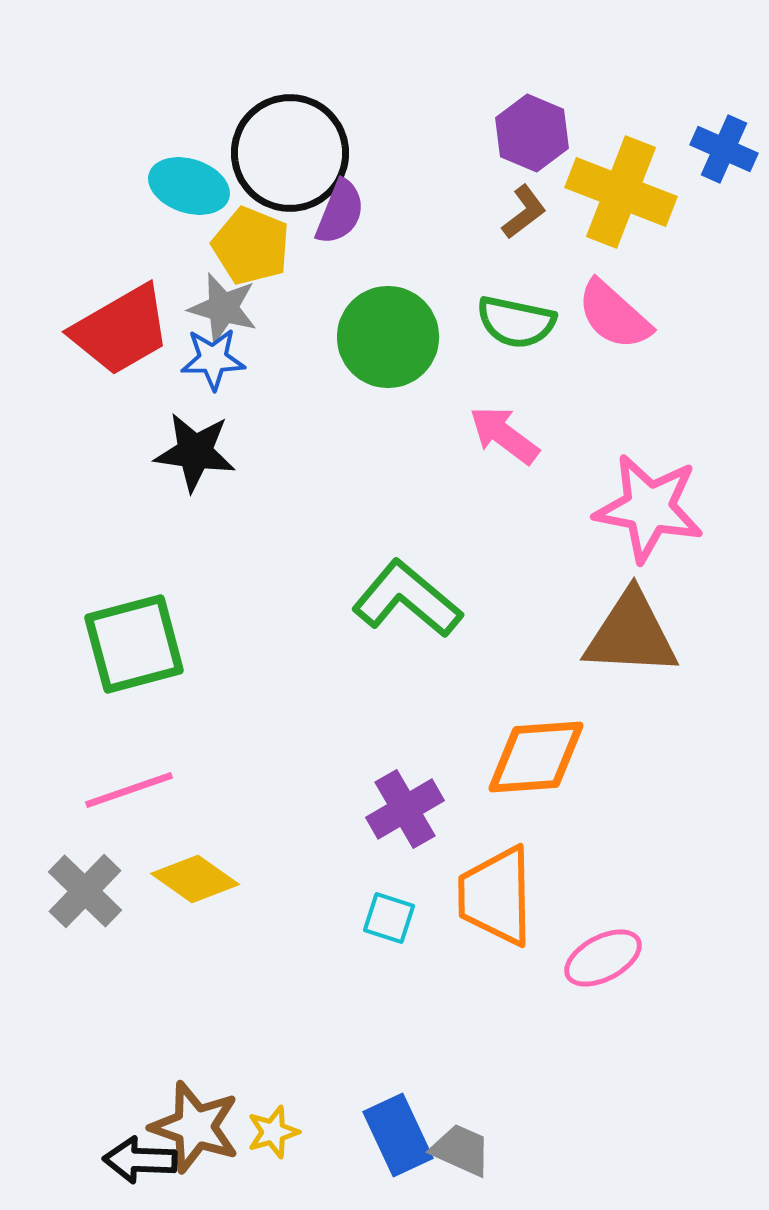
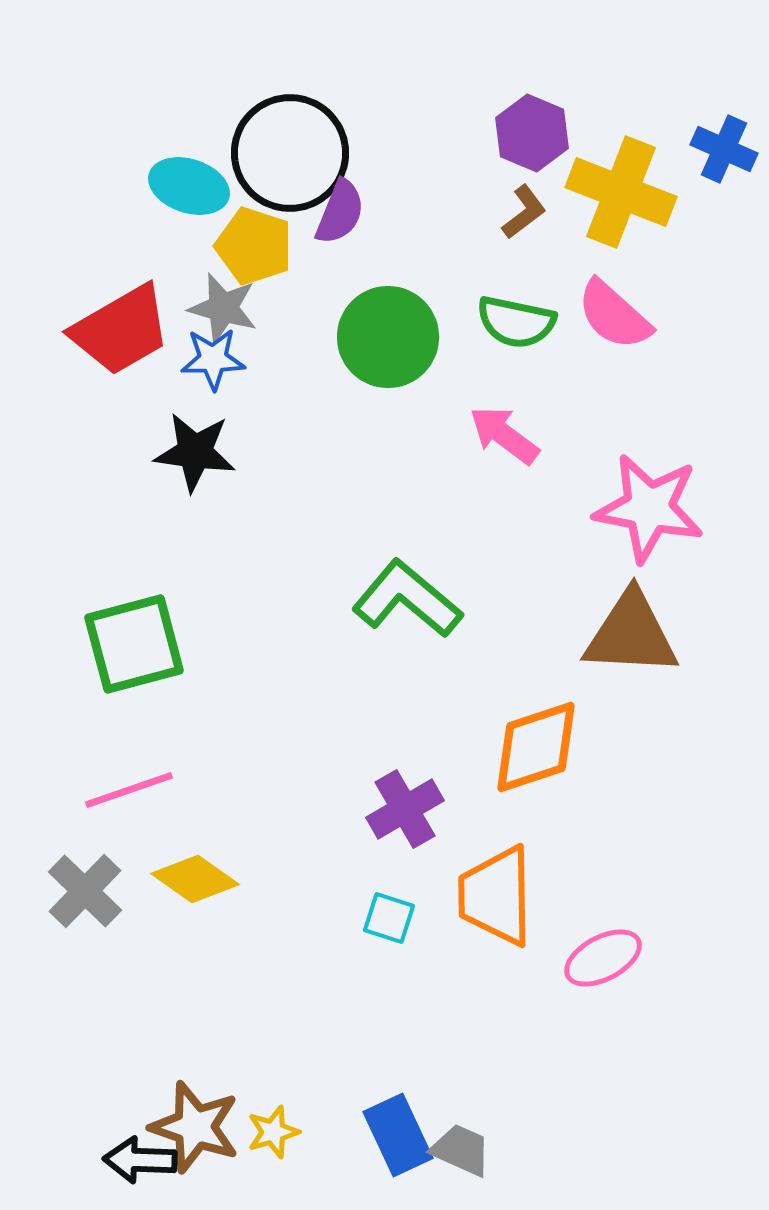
yellow pentagon: moved 3 px right; rotated 4 degrees counterclockwise
orange diamond: moved 10 px up; rotated 14 degrees counterclockwise
